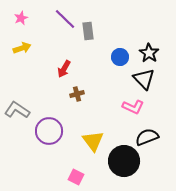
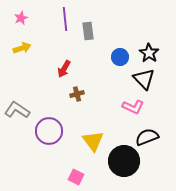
purple line: rotated 40 degrees clockwise
